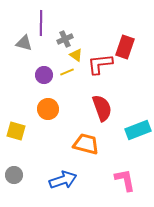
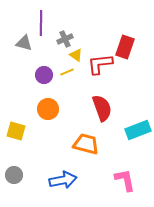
blue arrow: rotated 8 degrees clockwise
